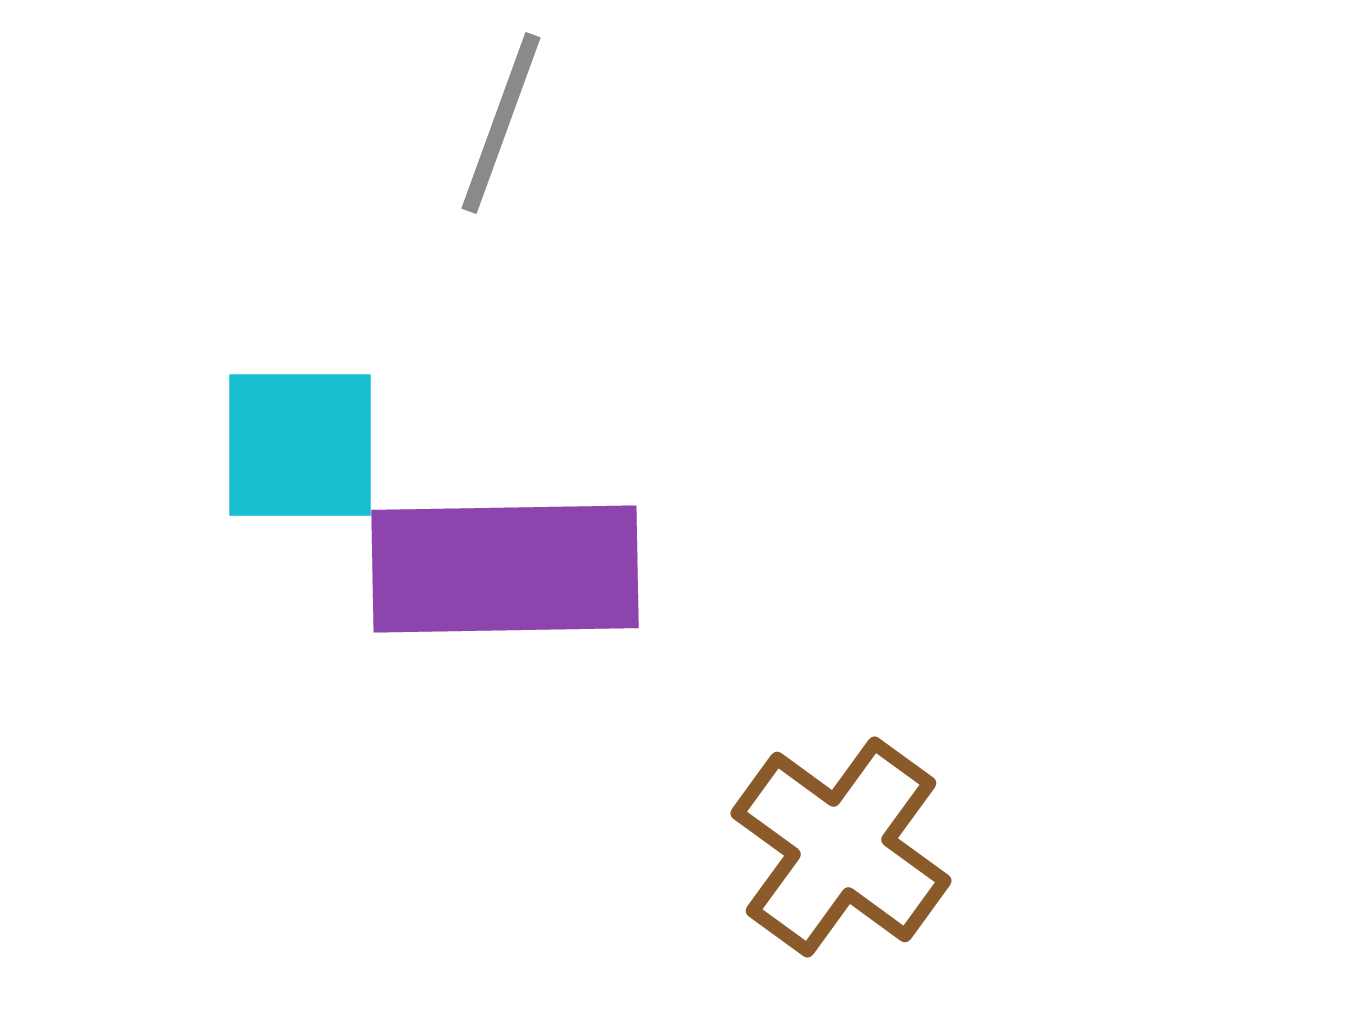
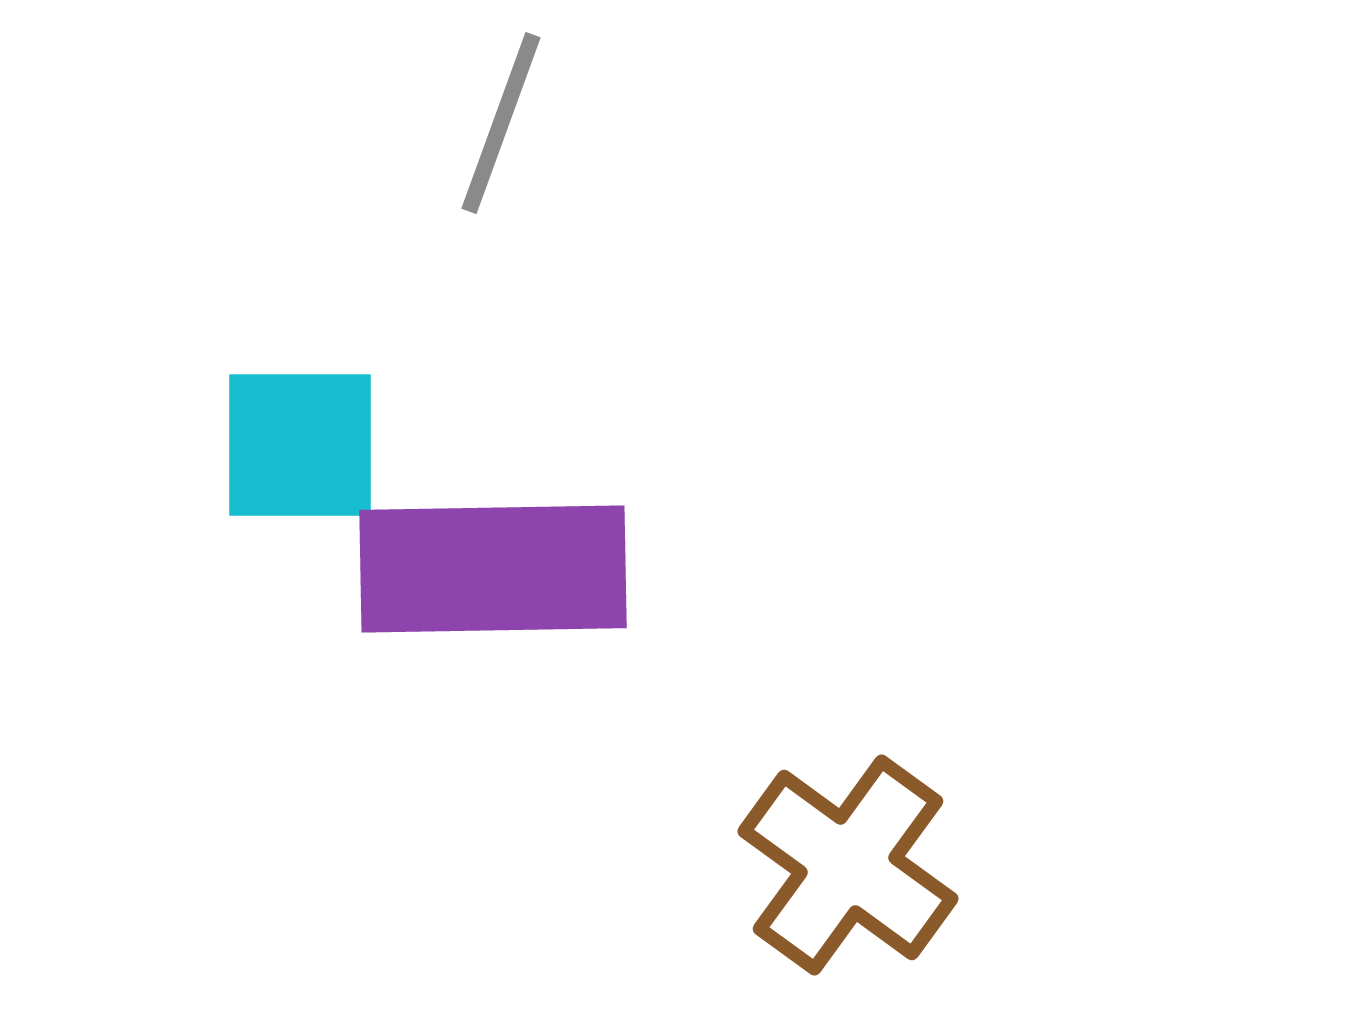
purple rectangle: moved 12 px left
brown cross: moved 7 px right, 18 px down
